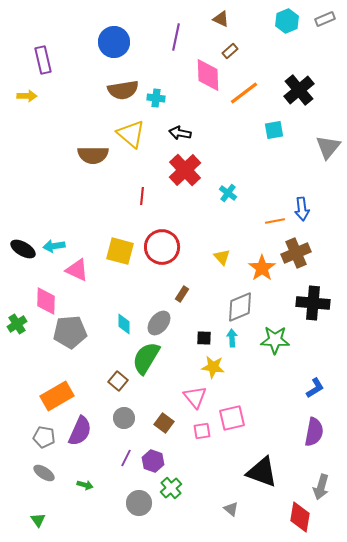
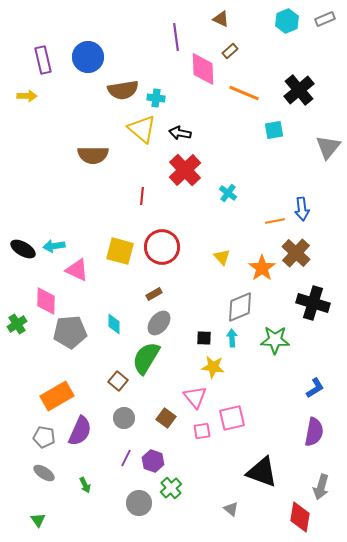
purple line at (176, 37): rotated 20 degrees counterclockwise
blue circle at (114, 42): moved 26 px left, 15 px down
pink diamond at (208, 75): moved 5 px left, 6 px up
orange line at (244, 93): rotated 60 degrees clockwise
yellow triangle at (131, 134): moved 11 px right, 5 px up
brown cross at (296, 253): rotated 24 degrees counterclockwise
brown rectangle at (182, 294): moved 28 px left; rotated 28 degrees clockwise
black cross at (313, 303): rotated 12 degrees clockwise
cyan diamond at (124, 324): moved 10 px left
brown square at (164, 423): moved 2 px right, 5 px up
green arrow at (85, 485): rotated 49 degrees clockwise
